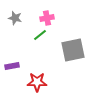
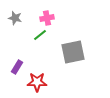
gray square: moved 2 px down
purple rectangle: moved 5 px right, 1 px down; rotated 48 degrees counterclockwise
